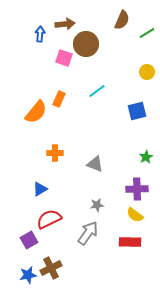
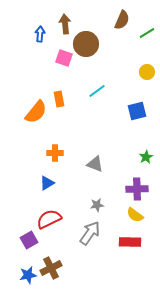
brown arrow: rotated 90 degrees counterclockwise
orange rectangle: rotated 35 degrees counterclockwise
blue triangle: moved 7 px right, 6 px up
gray arrow: moved 2 px right
